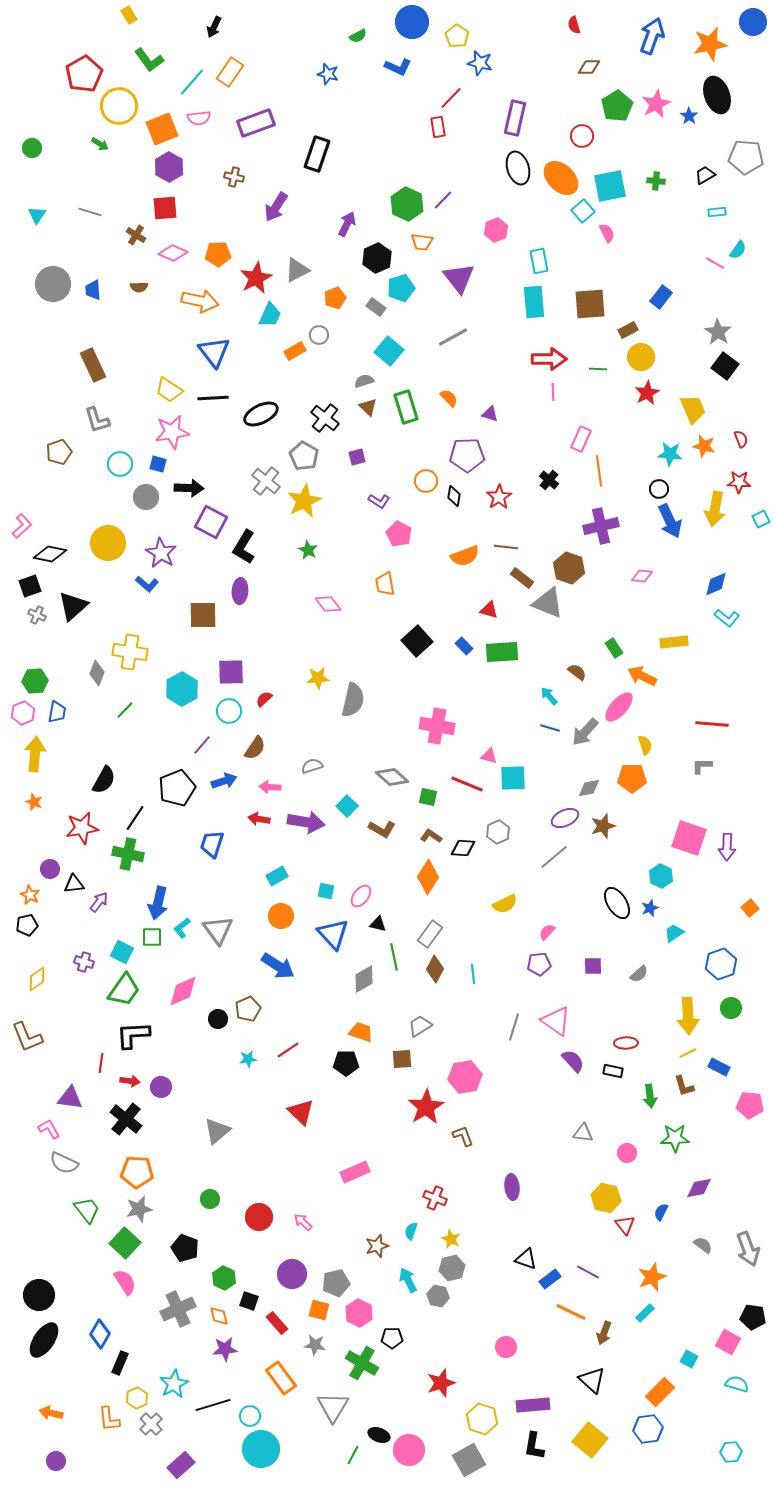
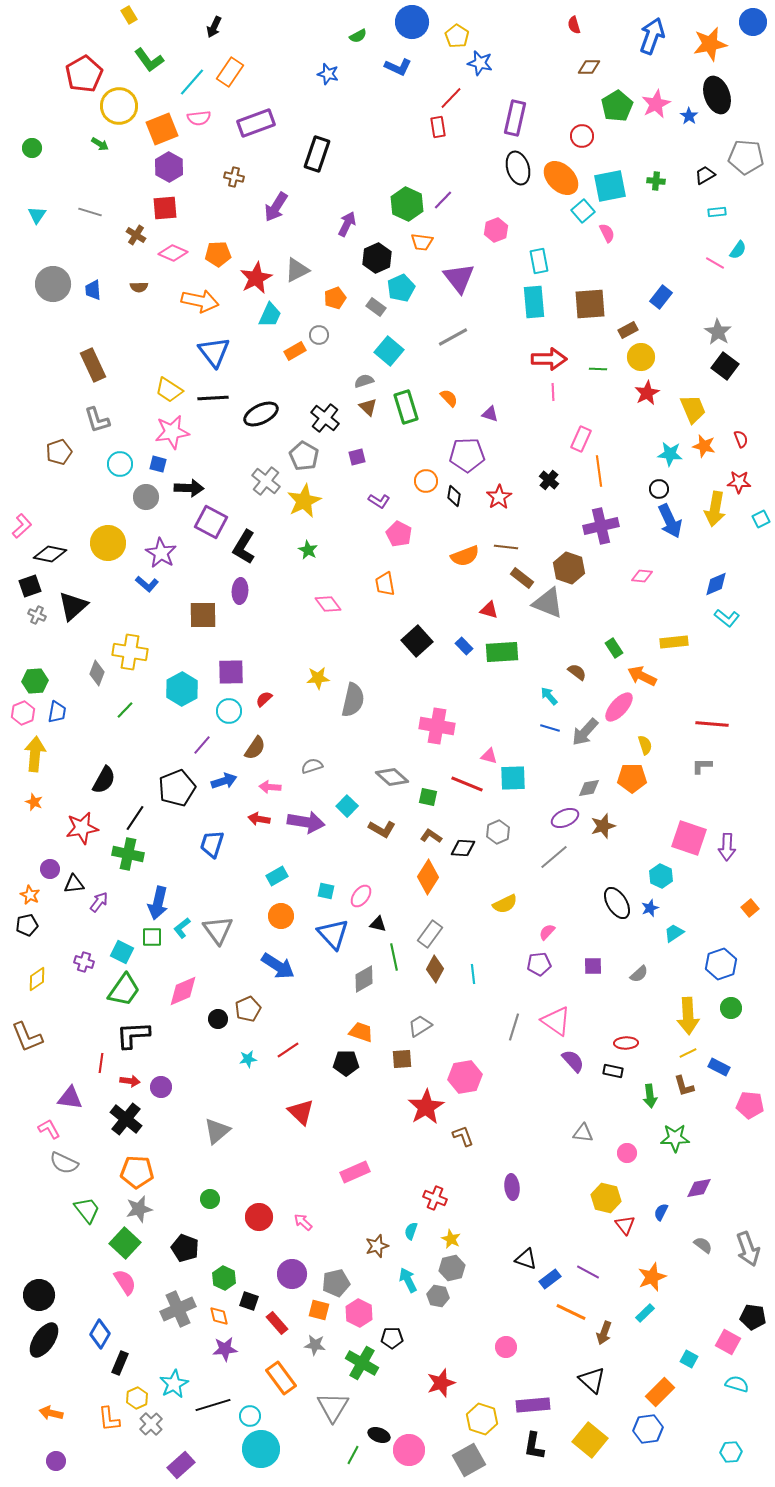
cyan pentagon at (401, 288): rotated 8 degrees counterclockwise
